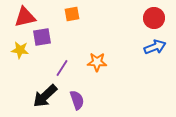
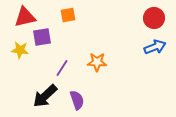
orange square: moved 4 px left, 1 px down
